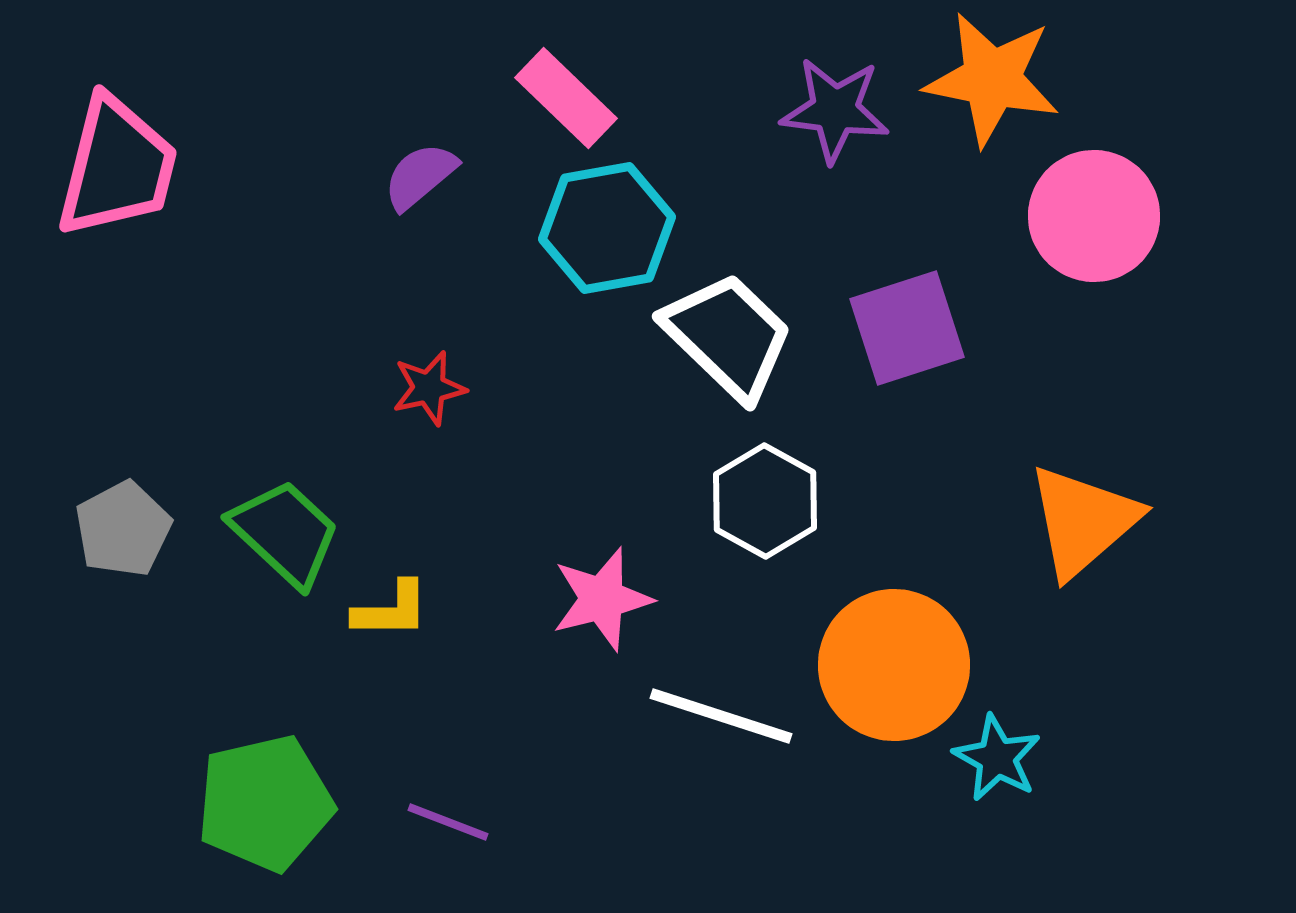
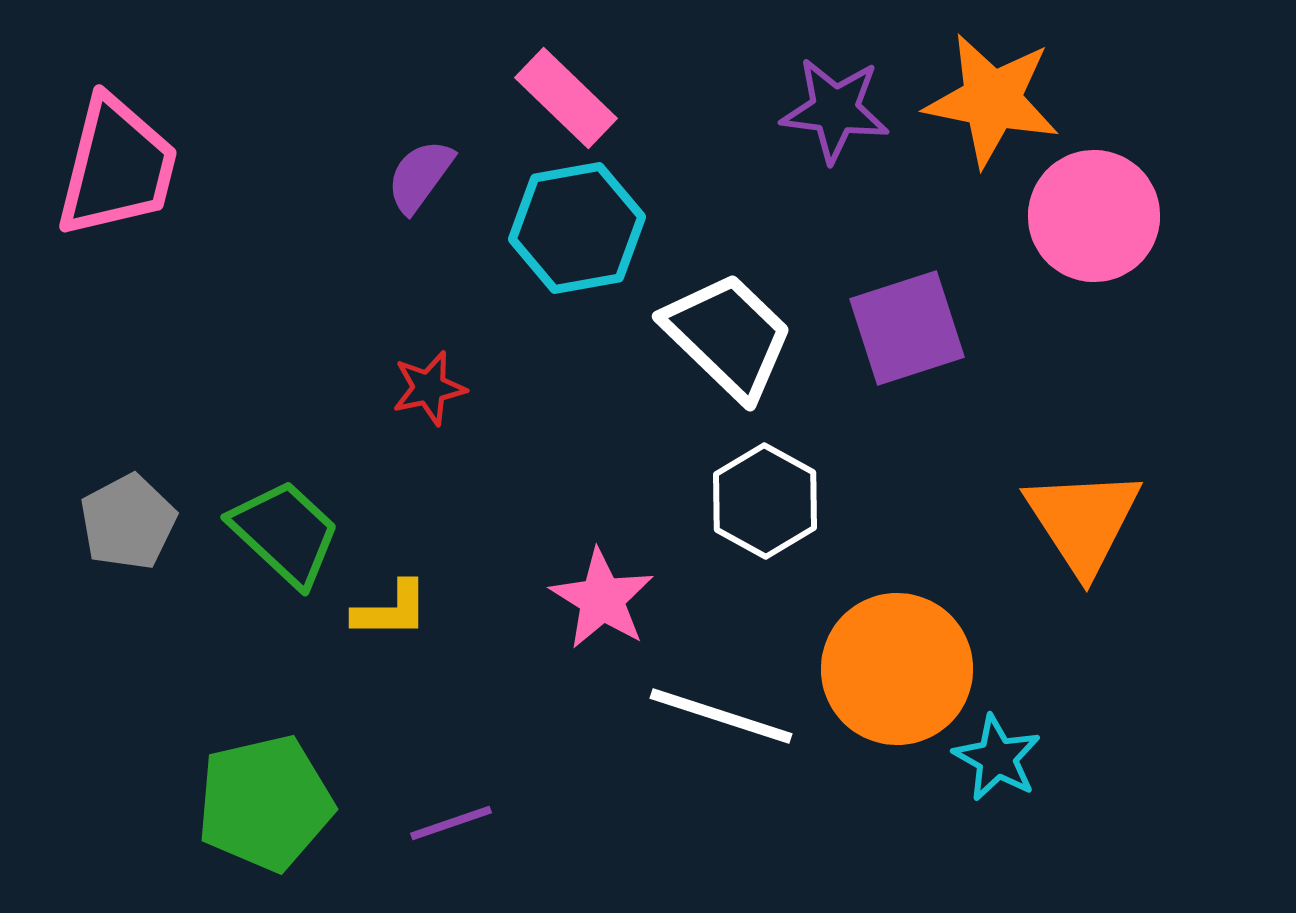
orange star: moved 21 px down
purple semicircle: rotated 14 degrees counterclockwise
cyan hexagon: moved 30 px left
orange triangle: rotated 22 degrees counterclockwise
gray pentagon: moved 5 px right, 7 px up
pink star: rotated 26 degrees counterclockwise
orange circle: moved 3 px right, 4 px down
purple line: moved 3 px right, 1 px down; rotated 40 degrees counterclockwise
